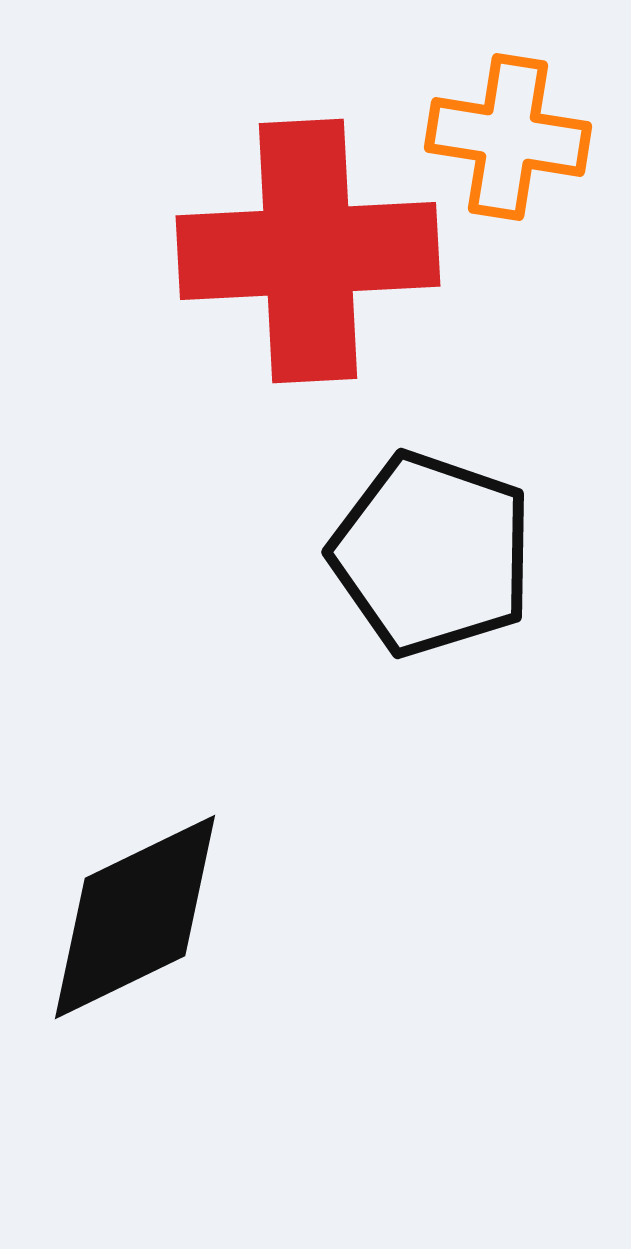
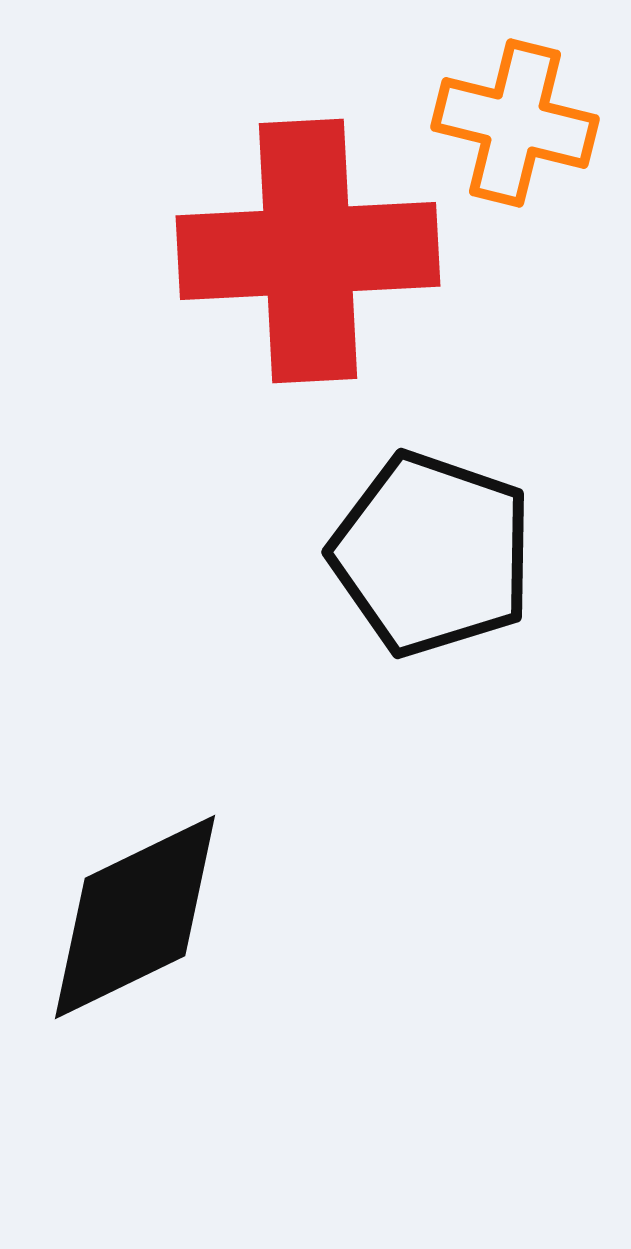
orange cross: moved 7 px right, 14 px up; rotated 5 degrees clockwise
